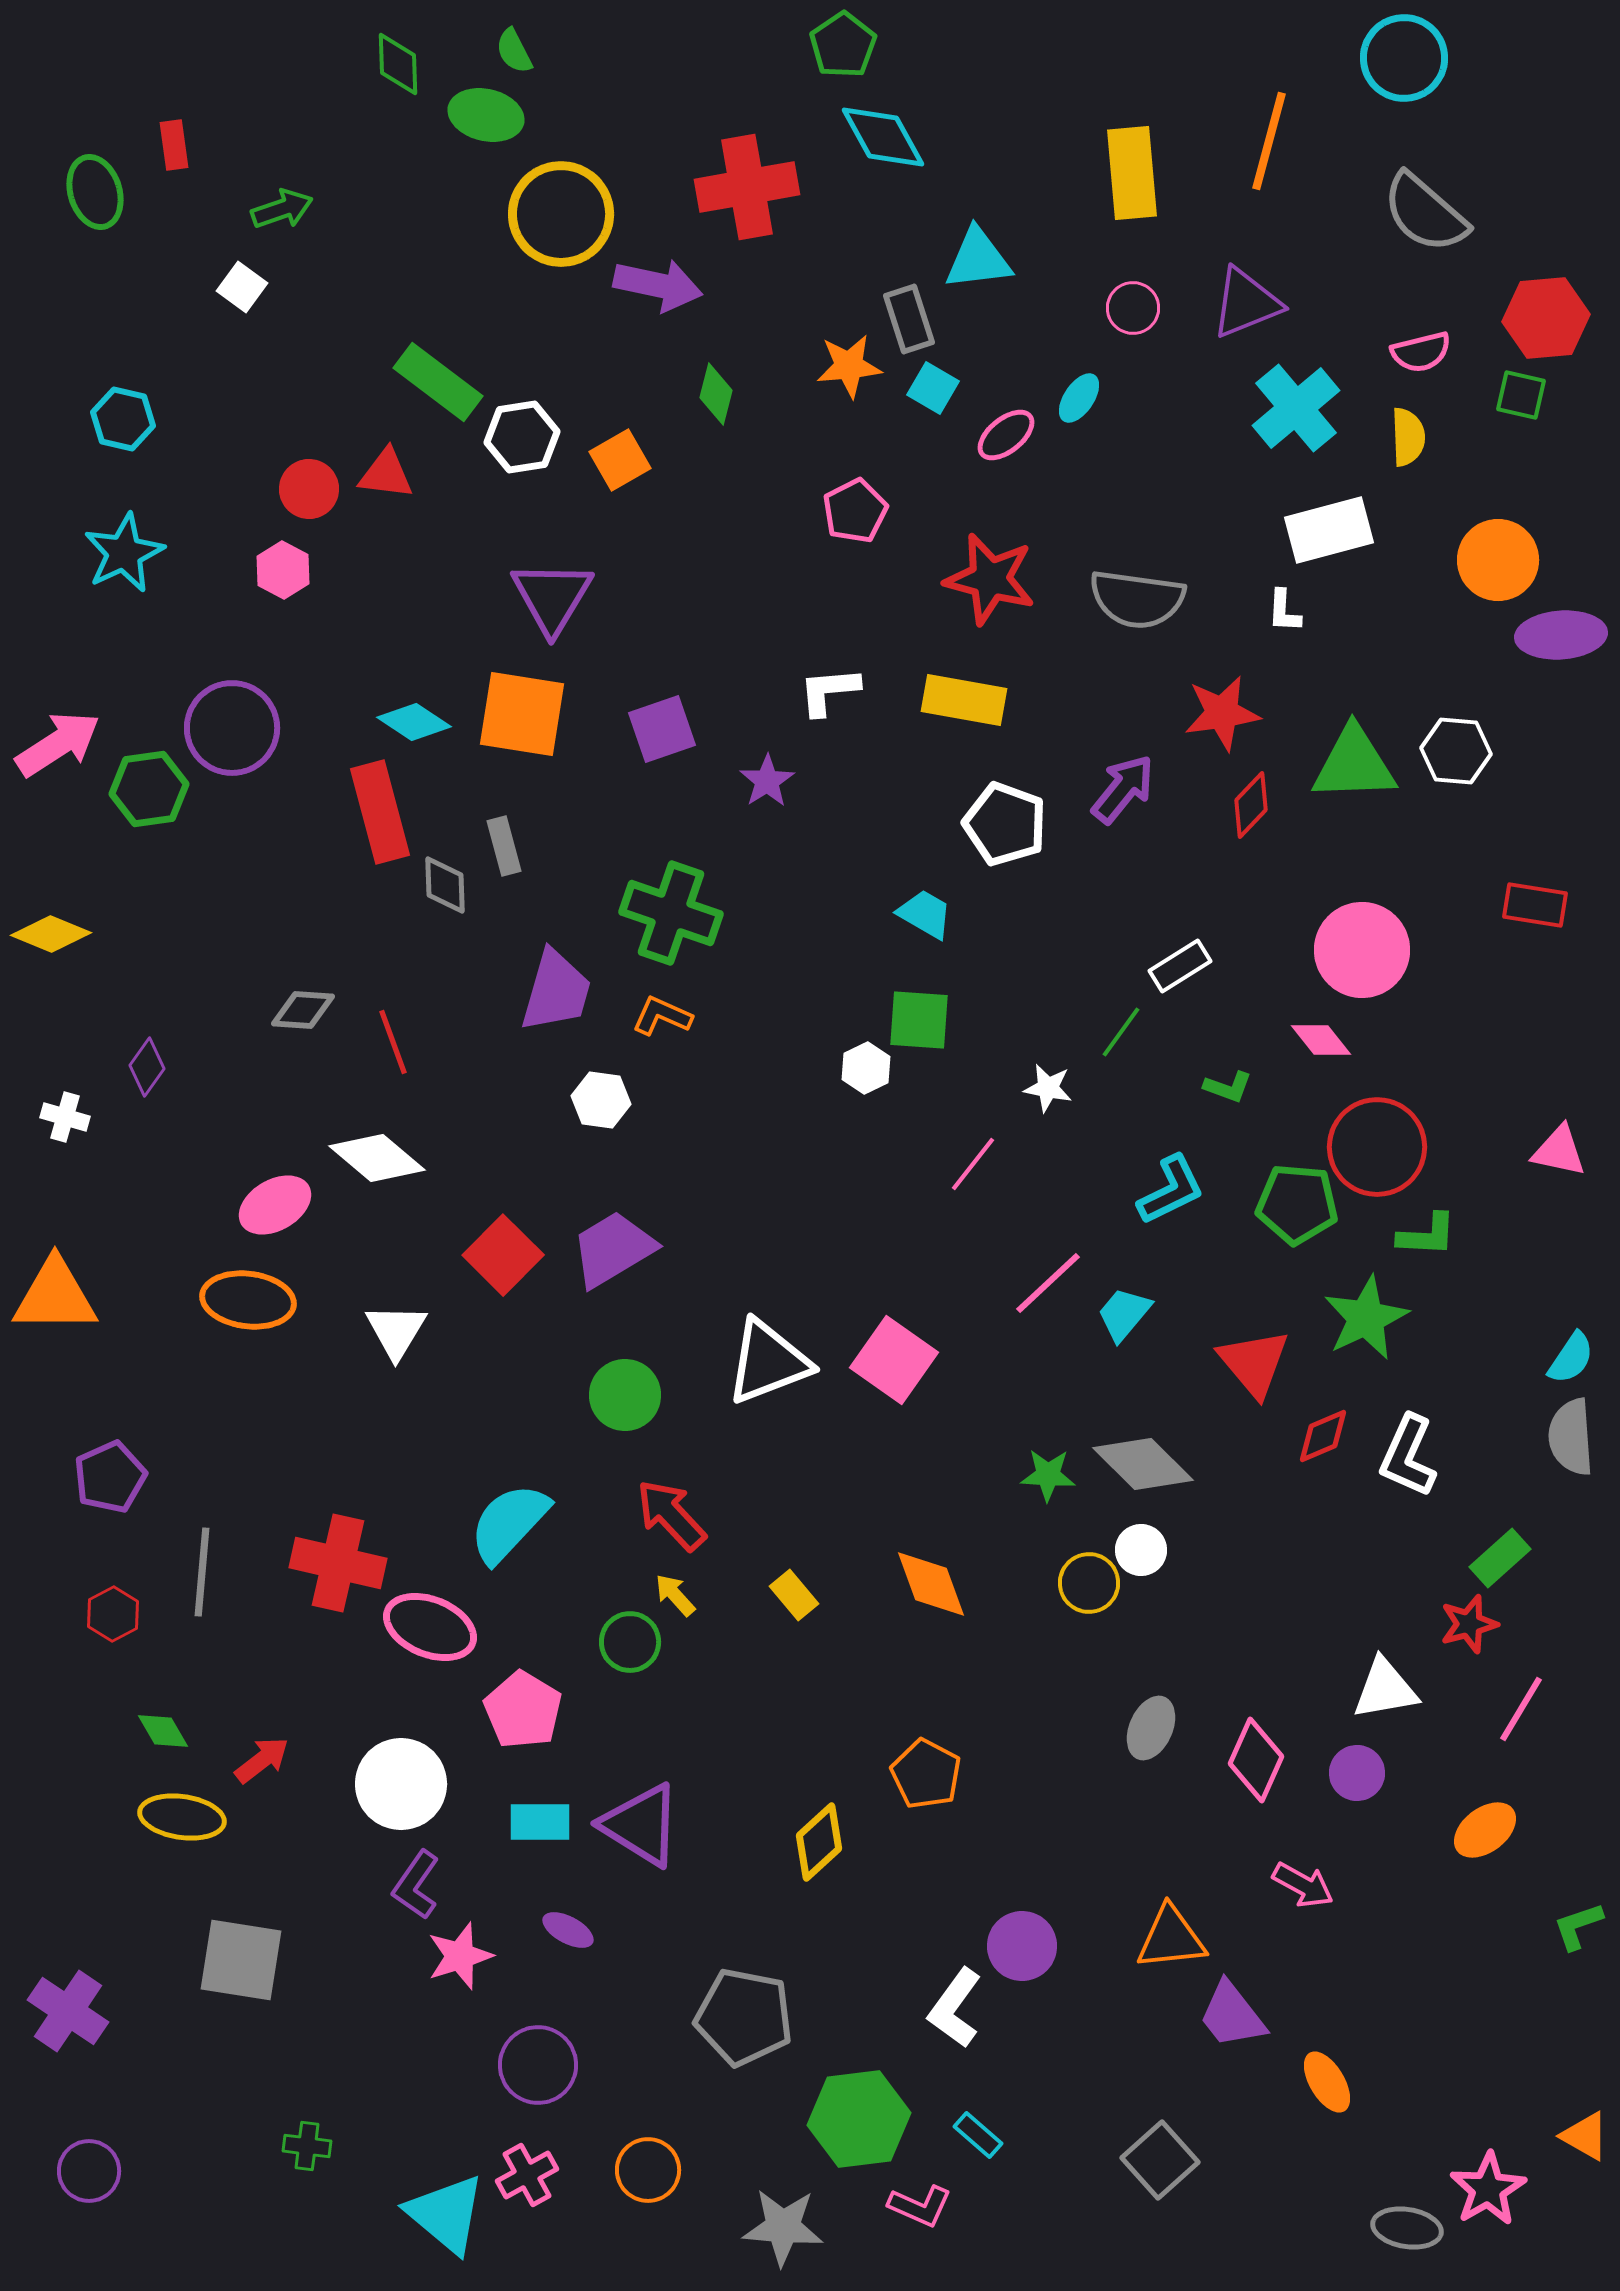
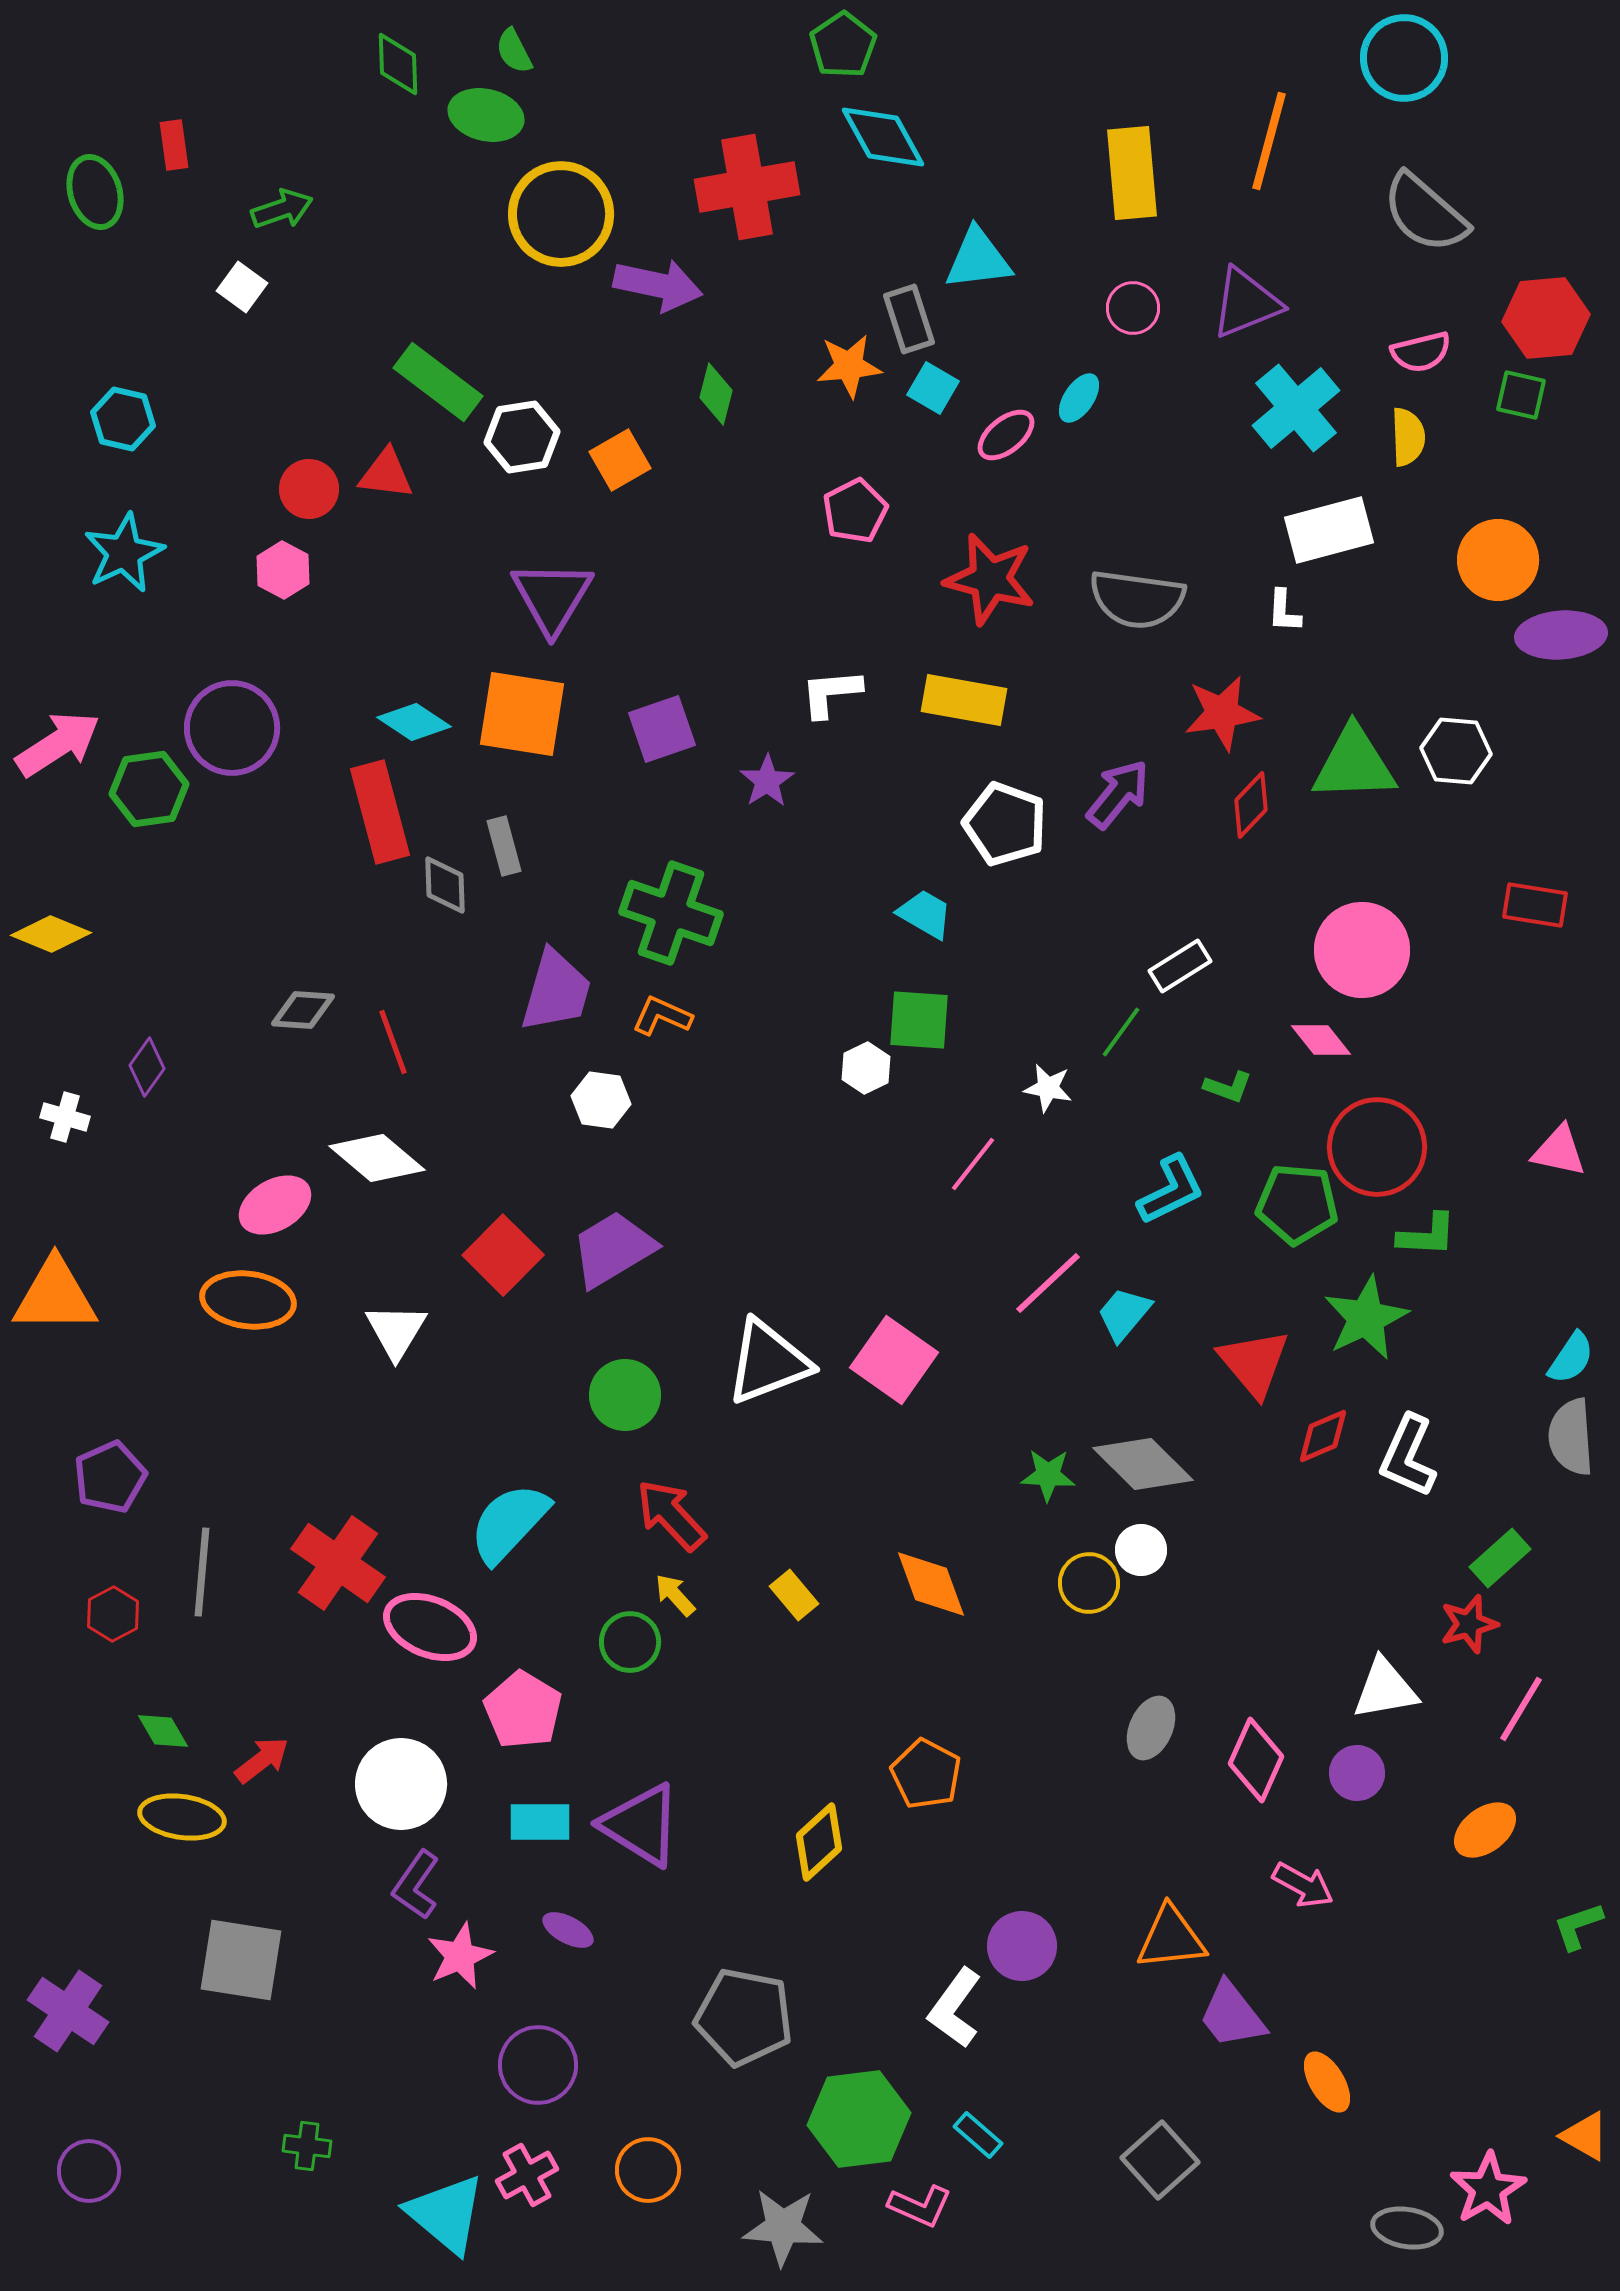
white L-shape at (829, 691): moved 2 px right, 2 px down
purple arrow at (1123, 789): moved 5 px left, 5 px down
red cross at (338, 1563): rotated 22 degrees clockwise
pink star at (460, 1956): rotated 6 degrees counterclockwise
